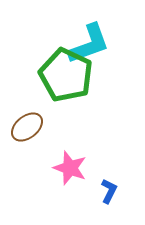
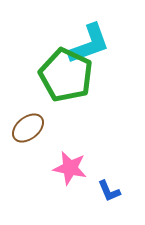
brown ellipse: moved 1 px right, 1 px down
pink star: rotated 8 degrees counterclockwise
blue L-shape: rotated 130 degrees clockwise
